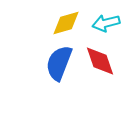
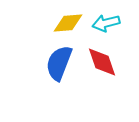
yellow diamond: moved 2 px right; rotated 12 degrees clockwise
red diamond: moved 2 px right, 1 px down
